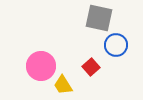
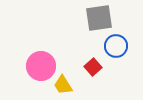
gray square: rotated 20 degrees counterclockwise
blue circle: moved 1 px down
red square: moved 2 px right
